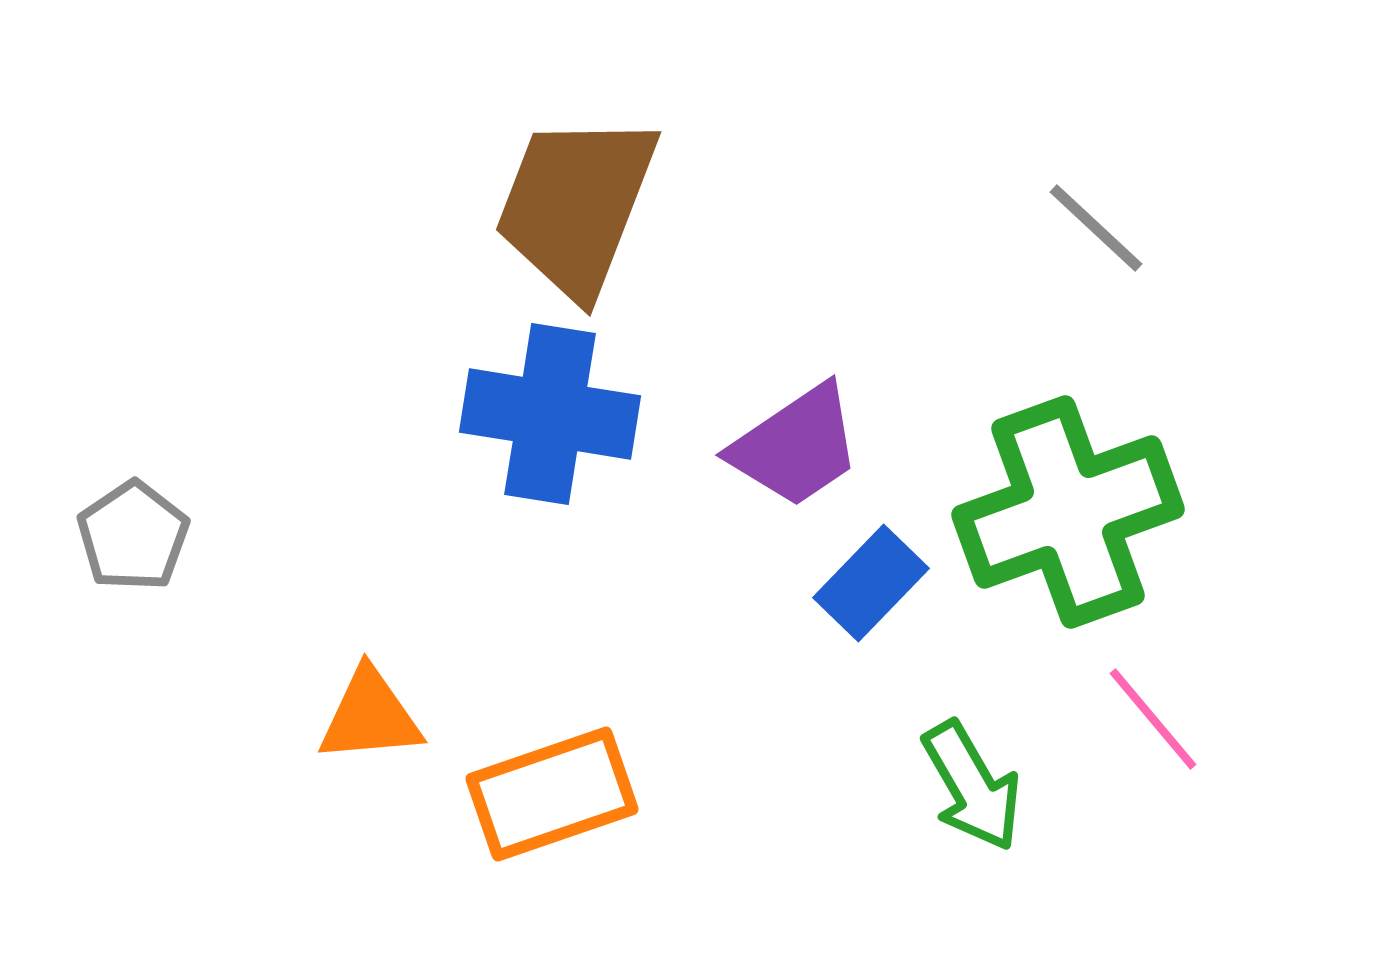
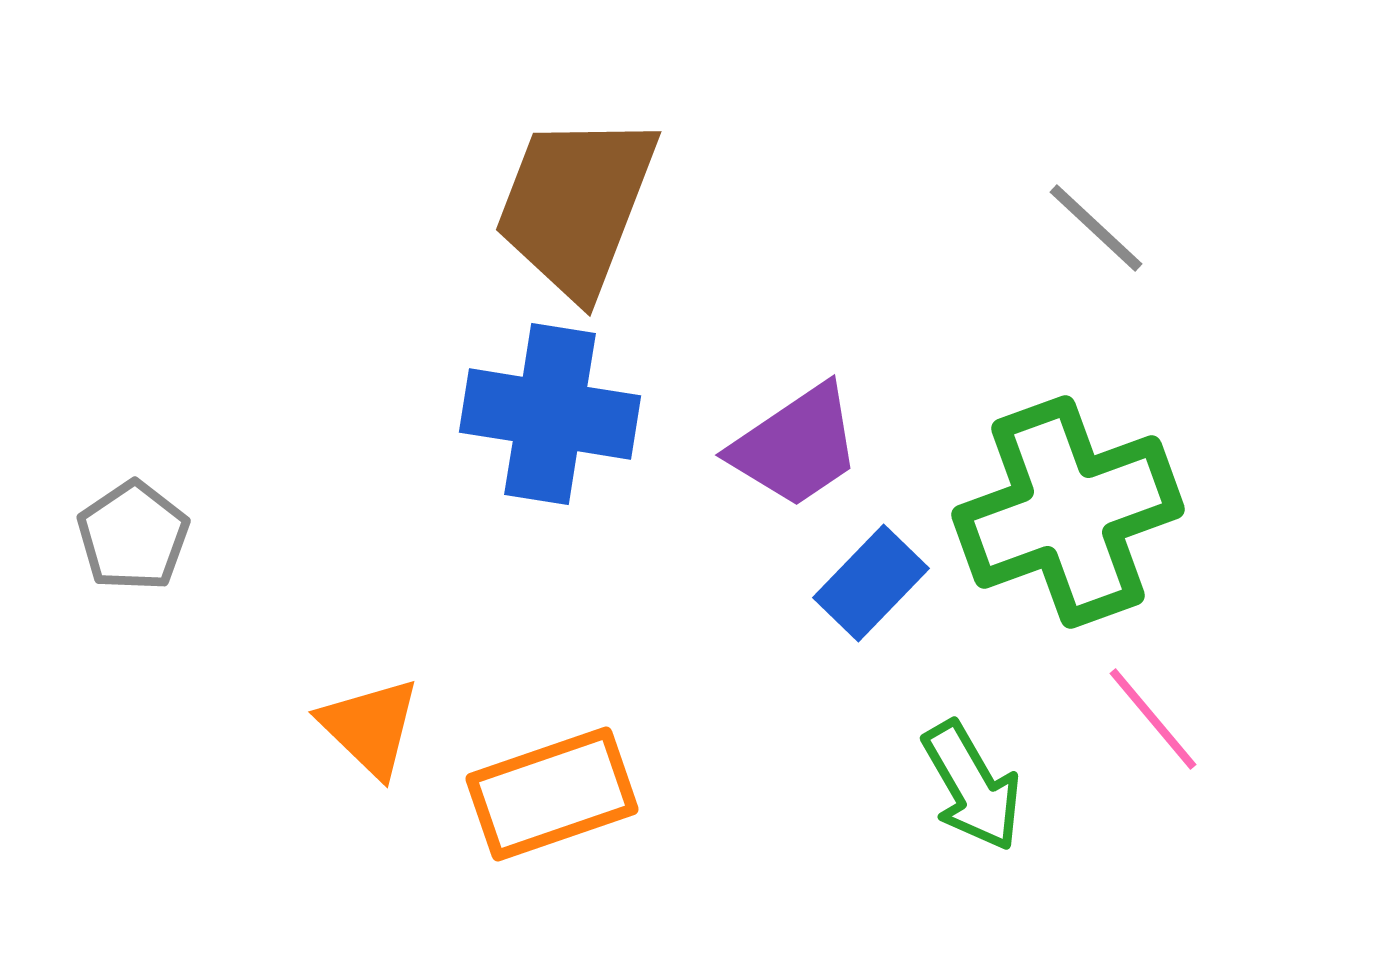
orange triangle: moved 11 px down; rotated 49 degrees clockwise
